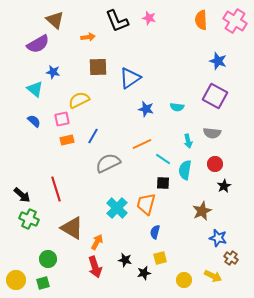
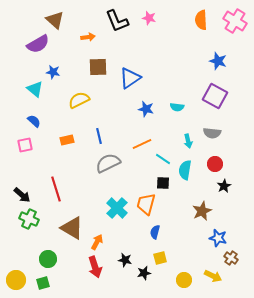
pink square at (62, 119): moved 37 px left, 26 px down
blue line at (93, 136): moved 6 px right; rotated 42 degrees counterclockwise
